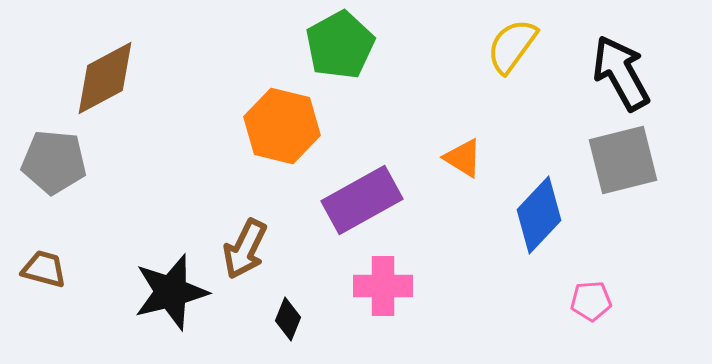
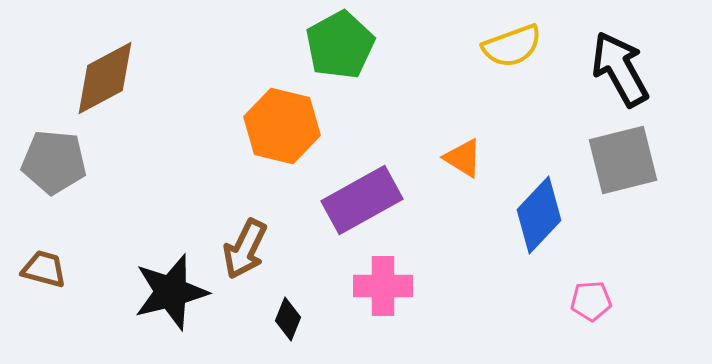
yellow semicircle: rotated 146 degrees counterclockwise
black arrow: moved 1 px left, 4 px up
